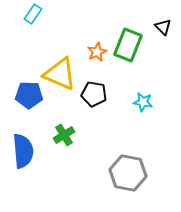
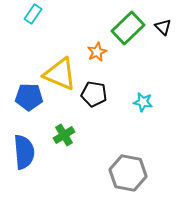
green rectangle: moved 17 px up; rotated 24 degrees clockwise
blue pentagon: moved 2 px down
blue semicircle: moved 1 px right, 1 px down
